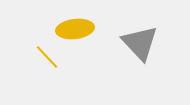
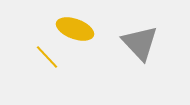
yellow ellipse: rotated 27 degrees clockwise
